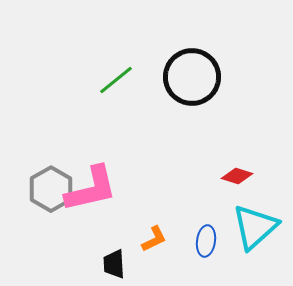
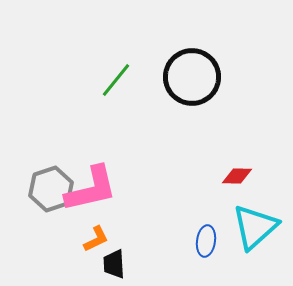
green line: rotated 12 degrees counterclockwise
red diamond: rotated 16 degrees counterclockwise
gray hexagon: rotated 12 degrees clockwise
orange L-shape: moved 58 px left
